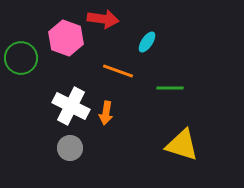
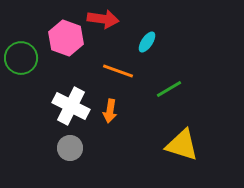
green line: moved 1 px left, 1 px down; rotated 32 degrees counterclockwise
orange arrow: moved 4 px right, 2 px up
